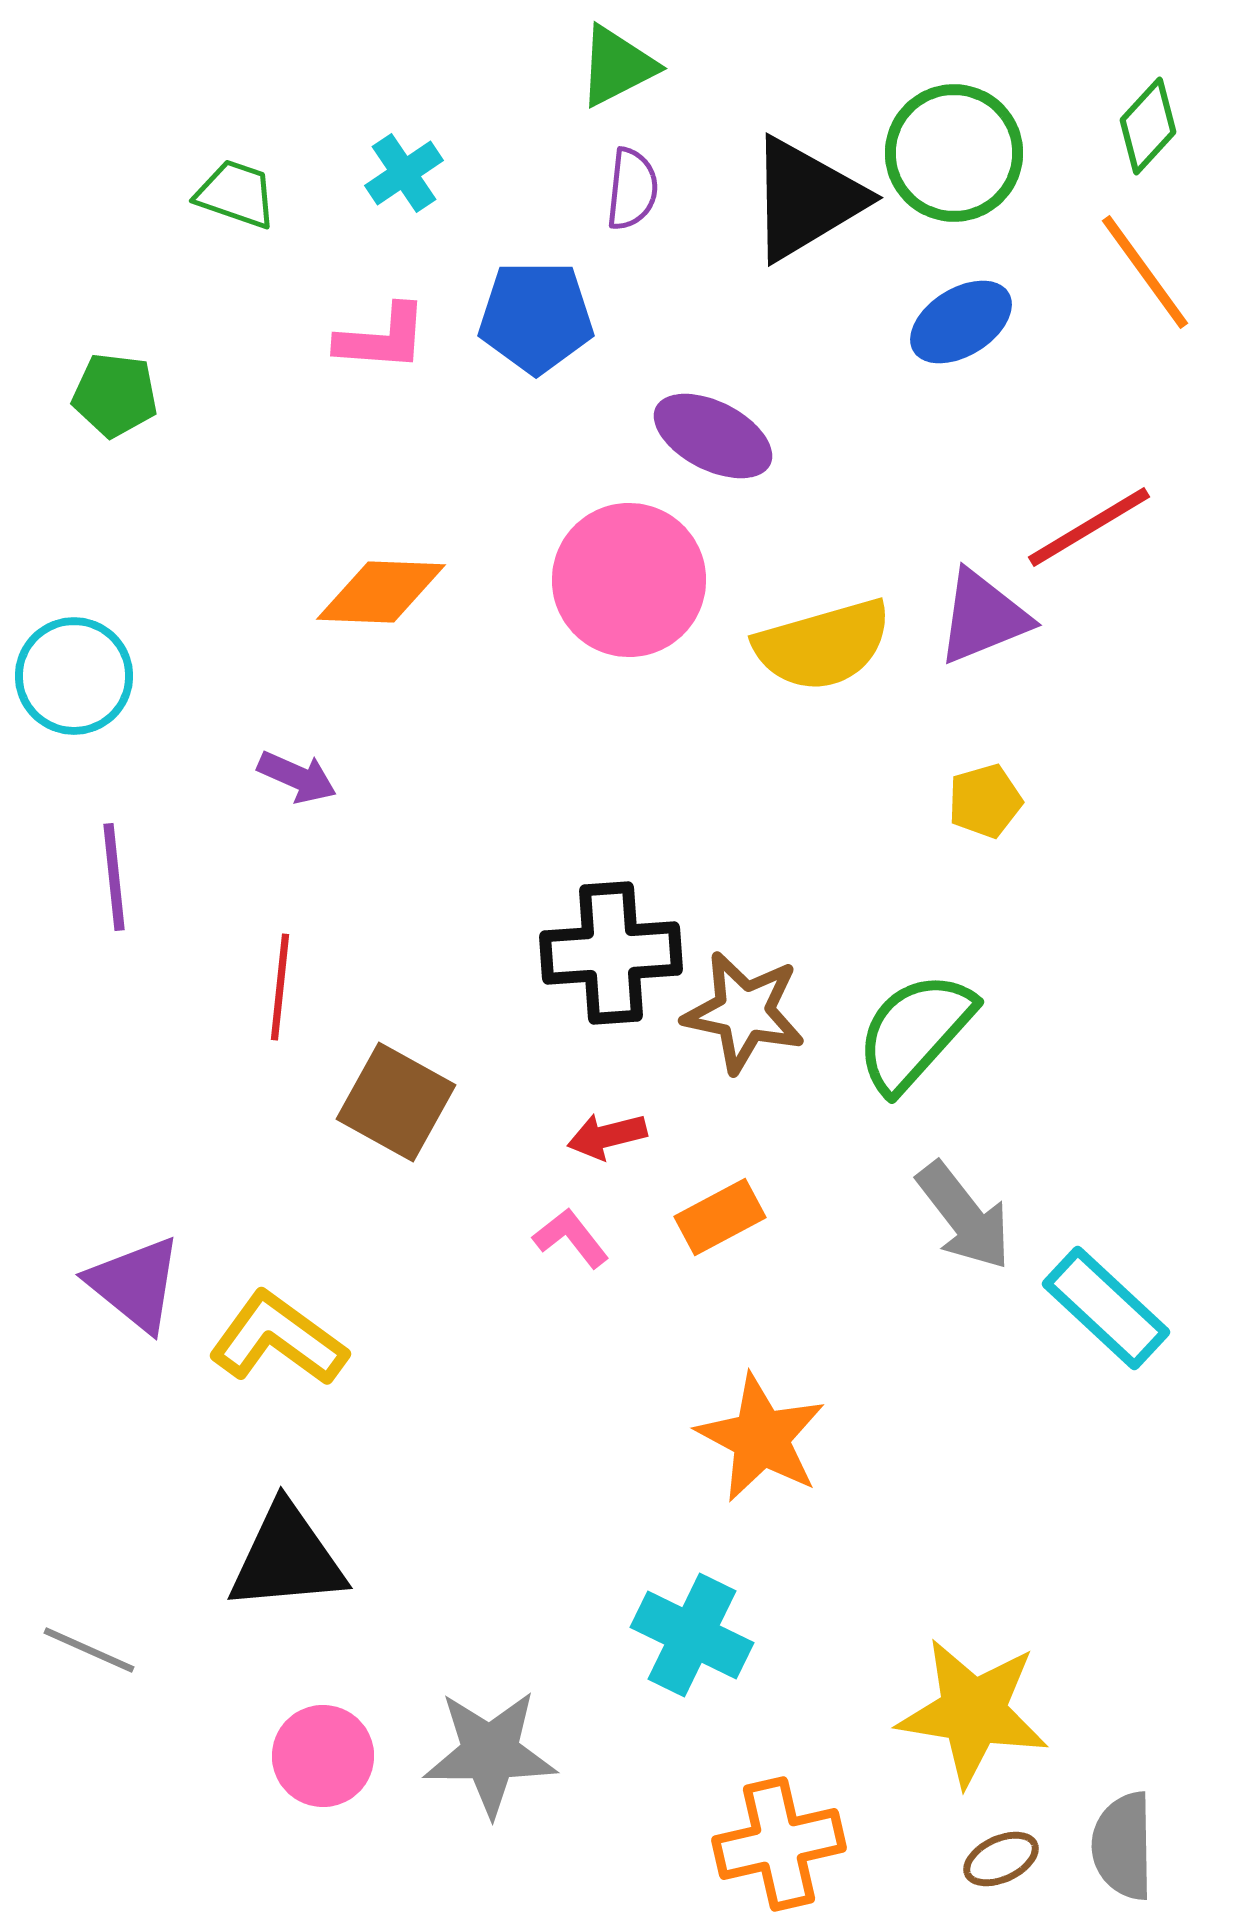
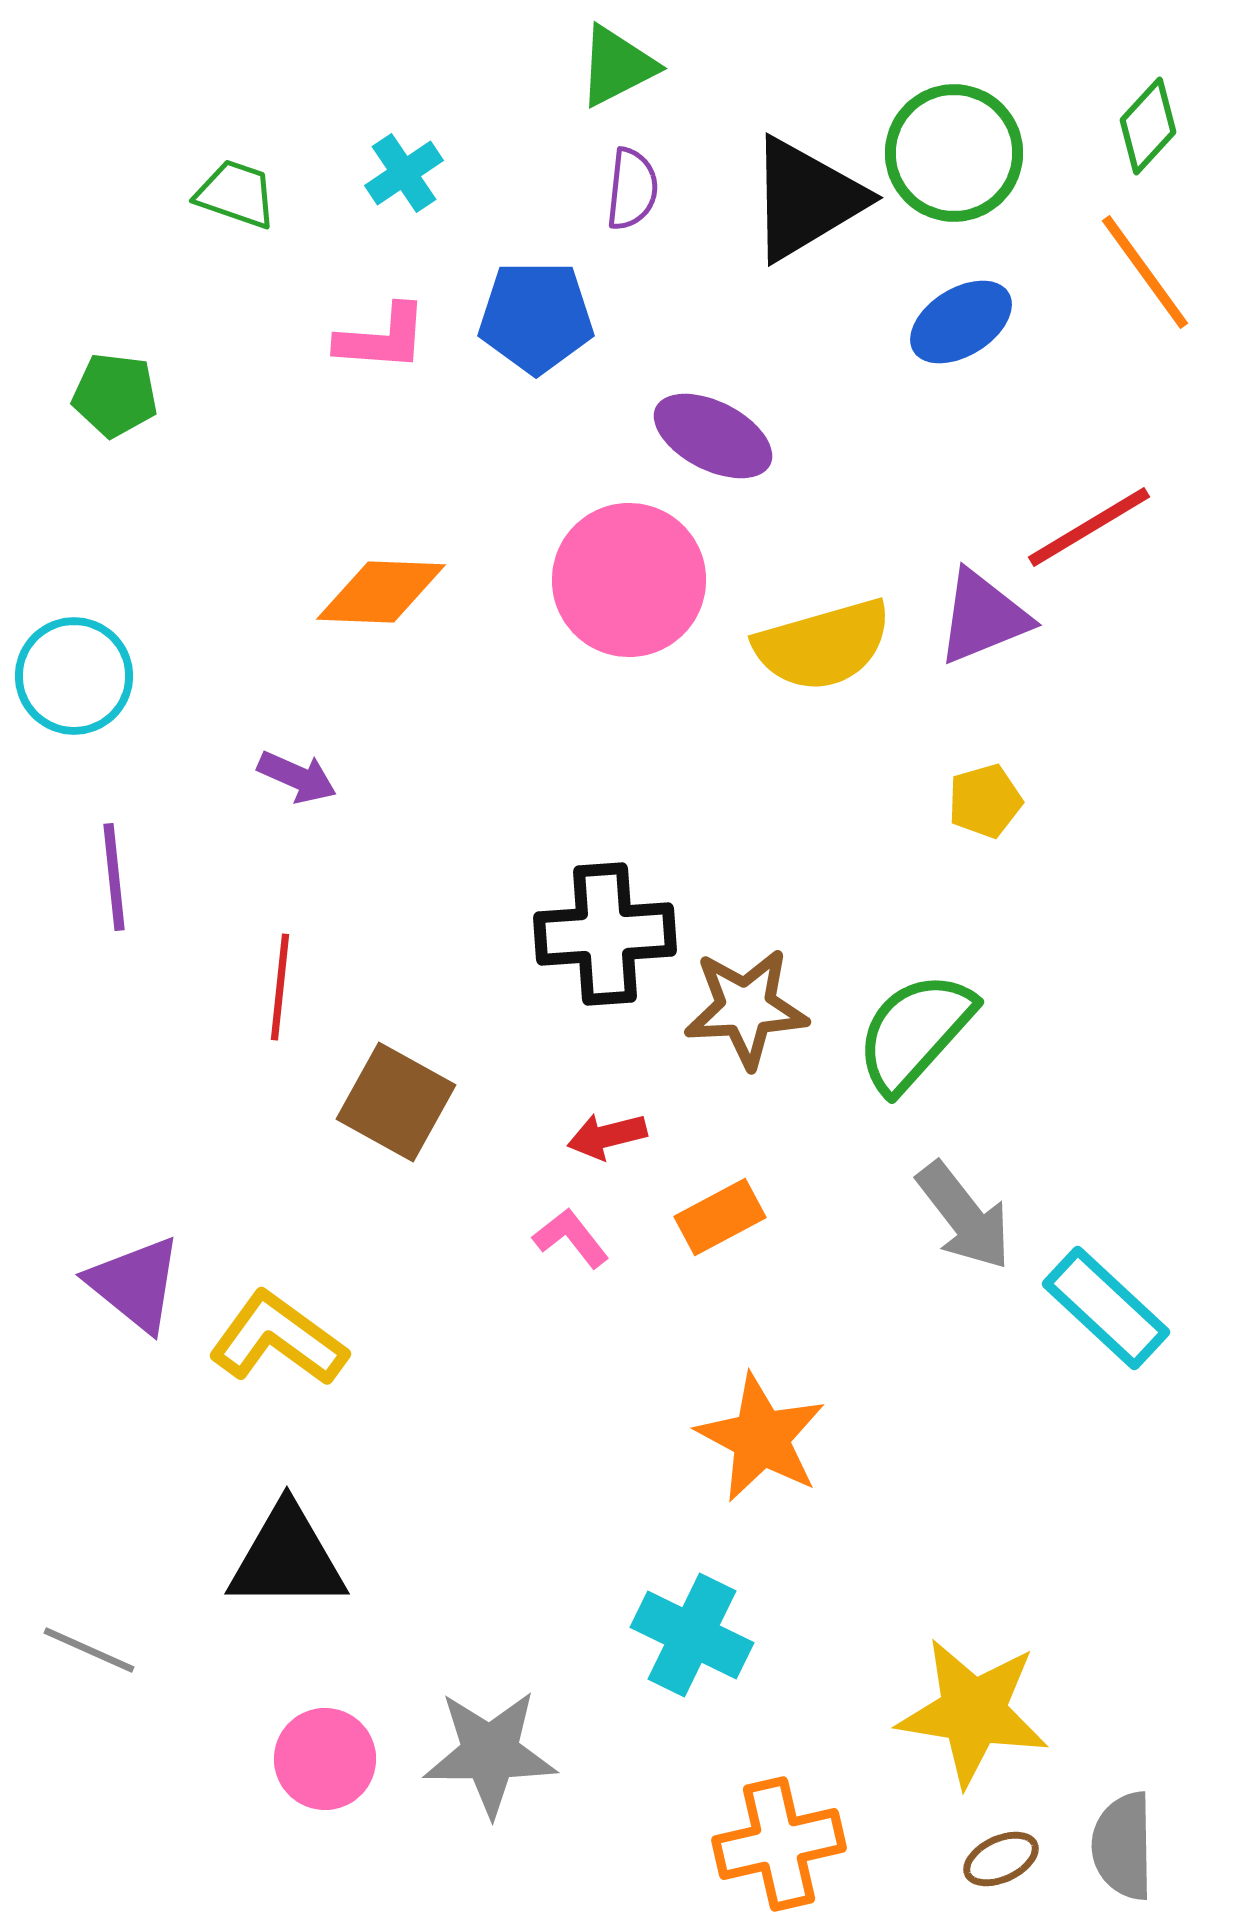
black cross at (611, 953): moved 6 px left, 19 px up
brown star at (744, 1012): moved 2 px right, 4 px up; rotated 15 degrees counterclockwise
black triangle at (287, 1558): rotated 5 degrees clockwise
pink circle at (323, 1756): moved 2 px right, 3 px down
